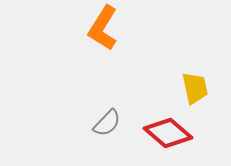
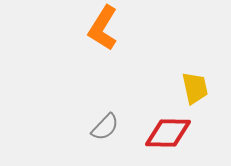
gray semicircle: moved 2 px left, 4 px down
red diamond: rotated 39 degrees counterclockwise
